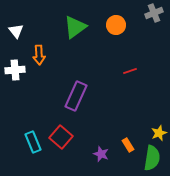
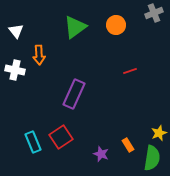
white cross: rotated 18 degrees clockwise
purple rectangle: moved 2 px left, 2 px up
red square: rotated 15 degrees clockwise
